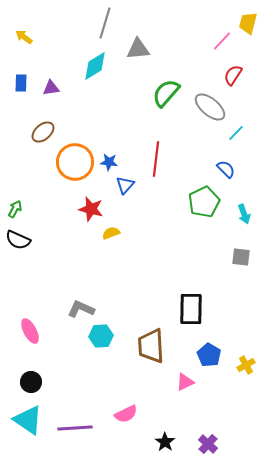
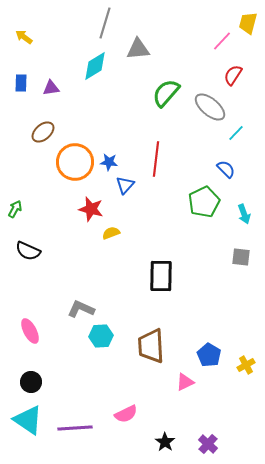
black semicircle: moved 10 px right, 11 px down
black rectangle: moved 30 px left, 33 px up
